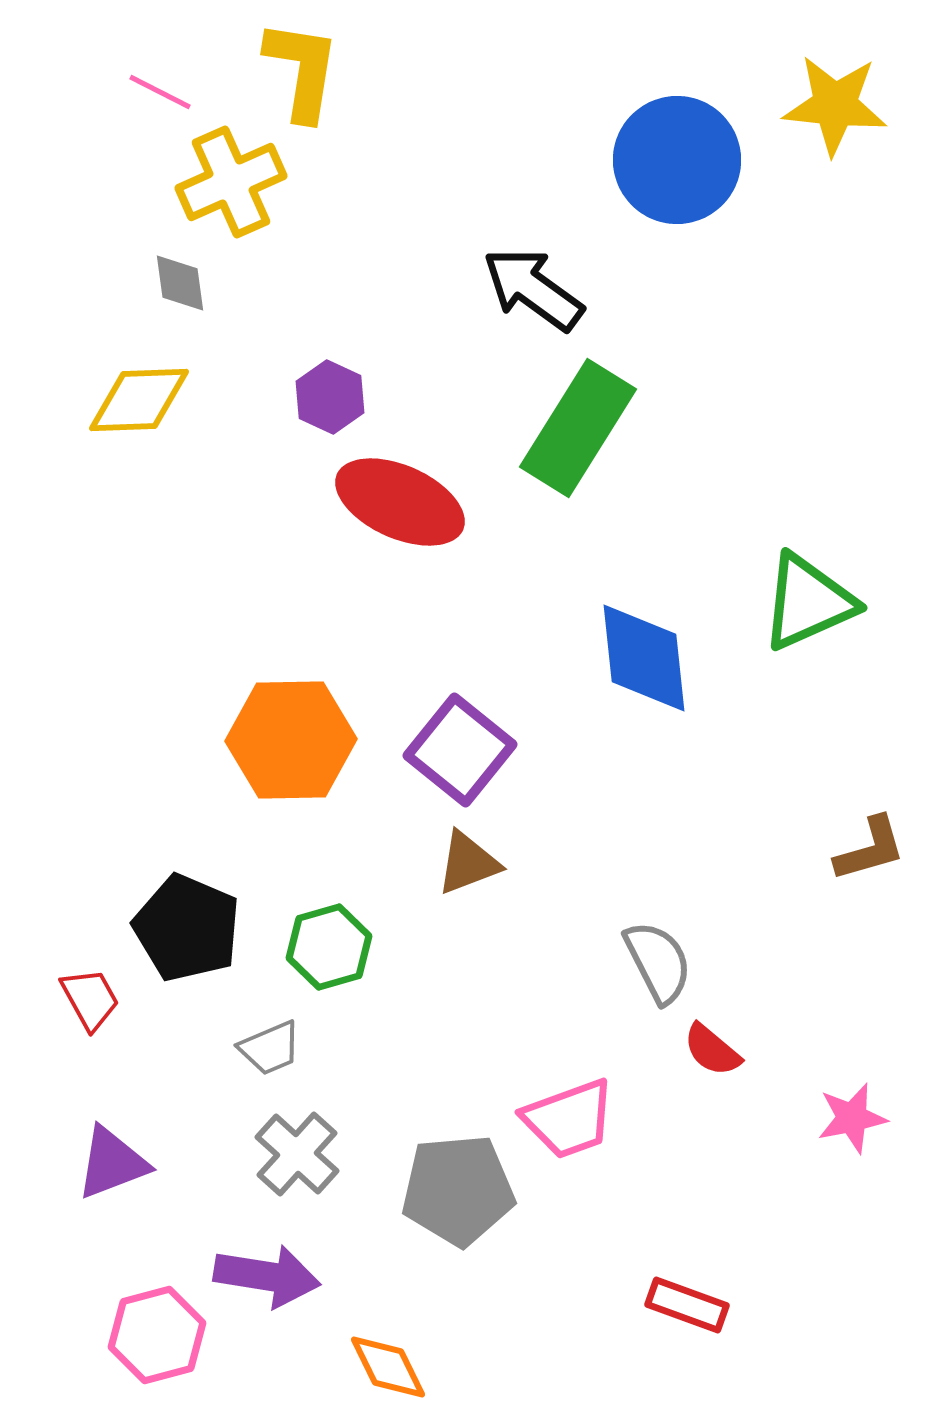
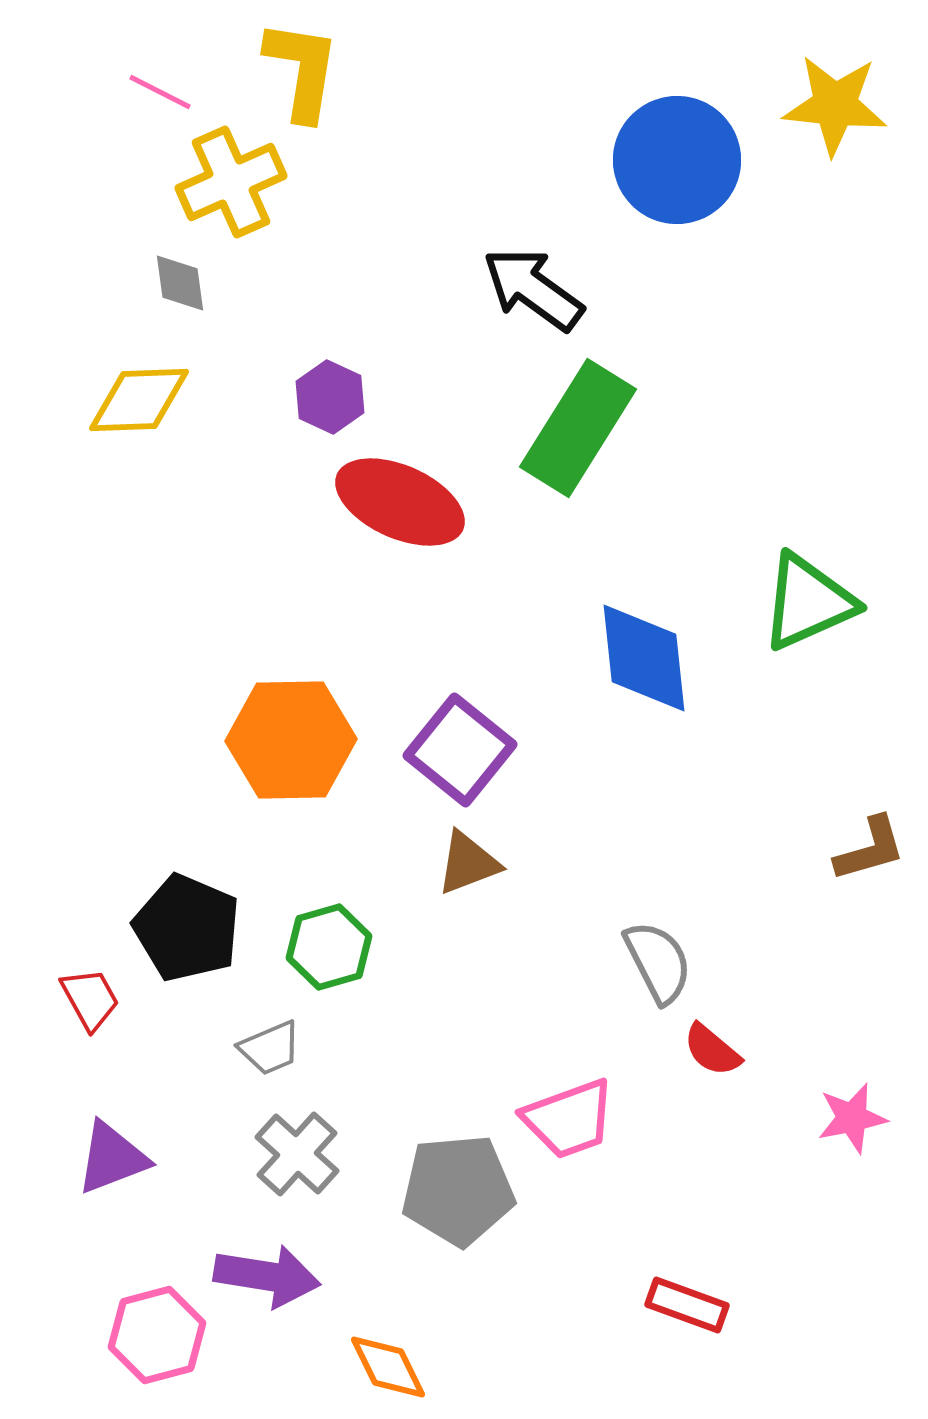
purple triangle: moved 5 px up
